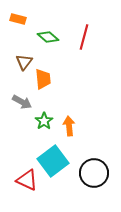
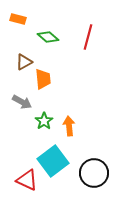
red line: moved 4 px right
brown triangle: rotated 24 degrees clockwise
